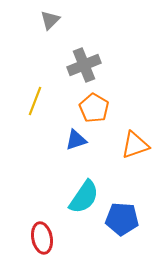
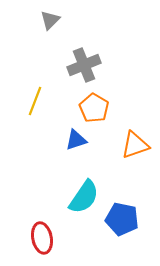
blue pentagon: rotated 8 degrees clockwise
